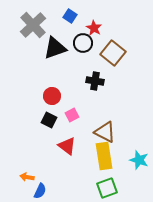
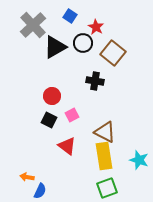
red star: moved 2 px right, 1 px up
black triangle: moved 1 px up; rotated 10 degrees counterclockwise
